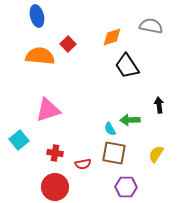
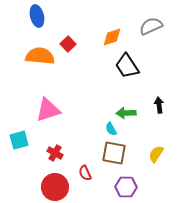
gray semicircle: rotated 35 degrees counterclockwise
green arrow: moved 4 px left, 7 px up
cyan semicircle: moved 1 px right
cyan square: rotated 24 degrees clockwise
red cross: rotated 21 degrees clockwise
red semicircle: moved 2 px right, 9 px down; rotated 77 degrees clockwise
